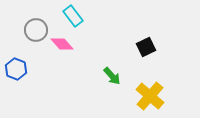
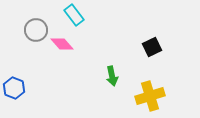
cyan rectangle: moved 1 px right, 1 px up
black square: moved 6 px right
blue hexagon: moved 2 px left, 19 px down
green arrow: rotated 30 degrees clockwise
yellow cross: rotated 32 degrees clockwise
